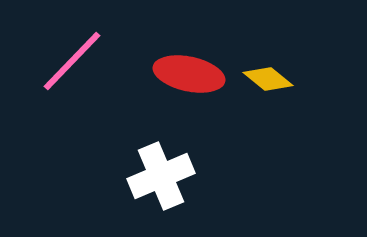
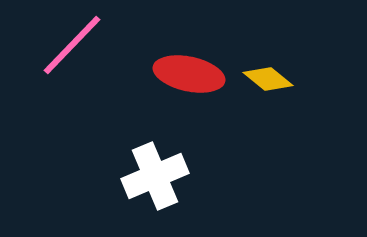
pink line: moved 16 px up
white cross: moved 6 px left
